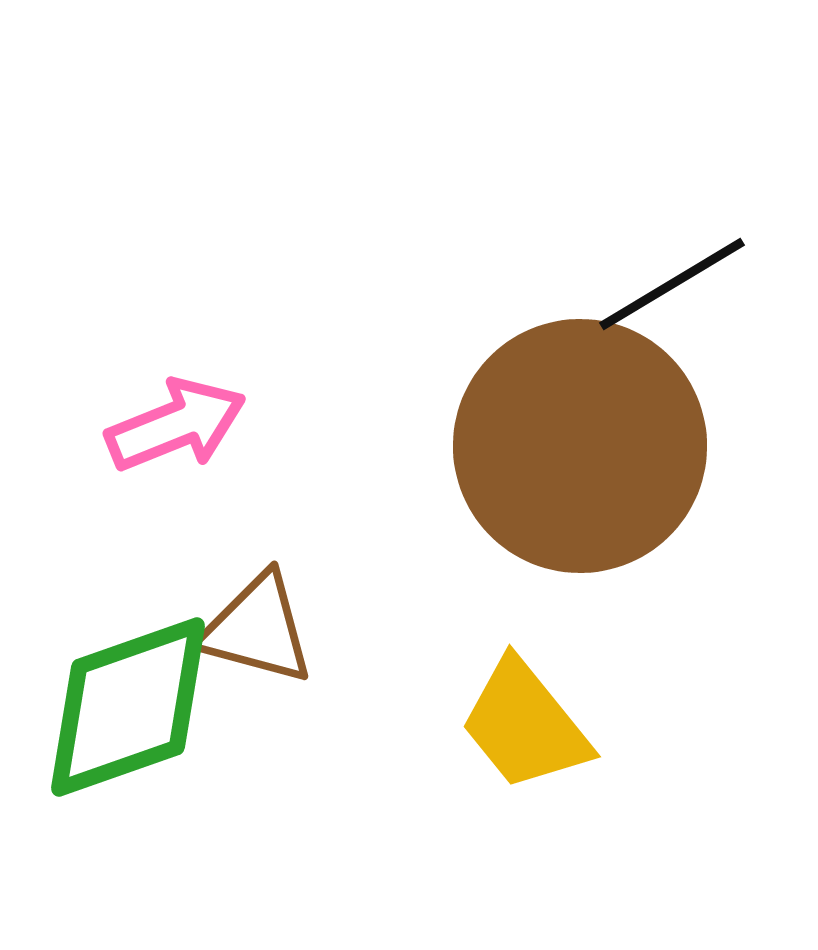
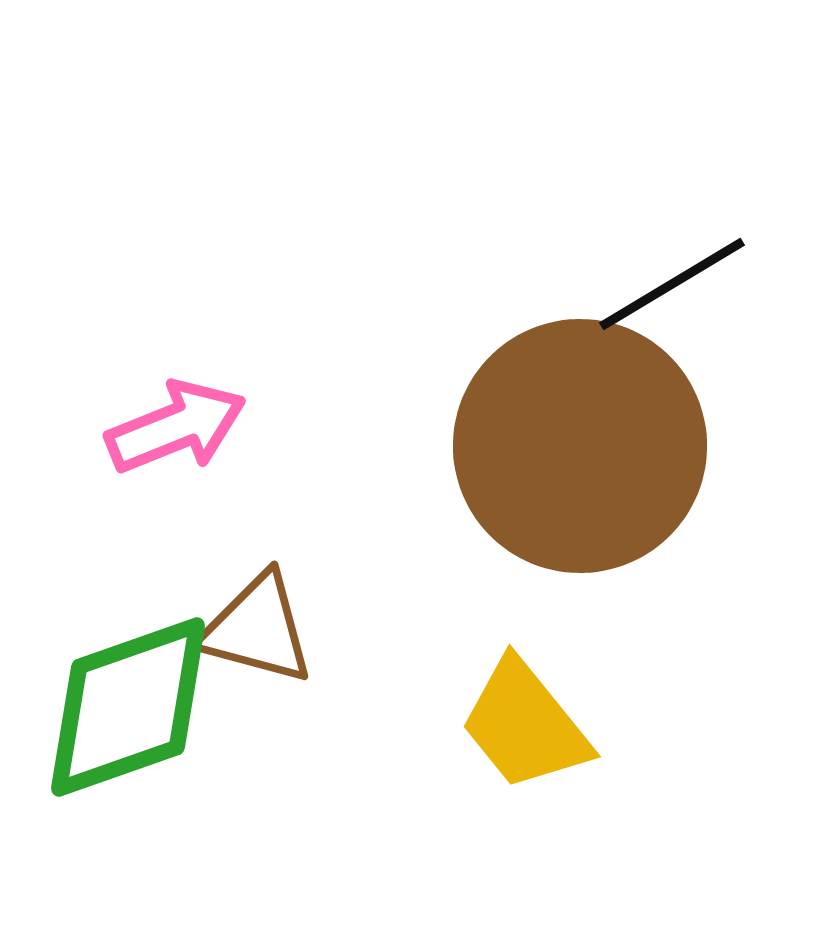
pink arrow: moved 2 px down
